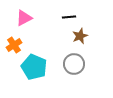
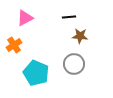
pink triangle: moved 1 px right
brown star: rotated 28 degrees clockwise
cyan pentagon: moved 2 px right, 6 px down
